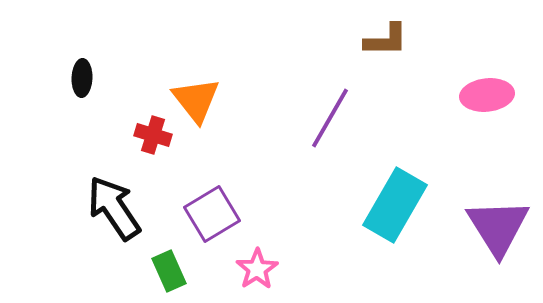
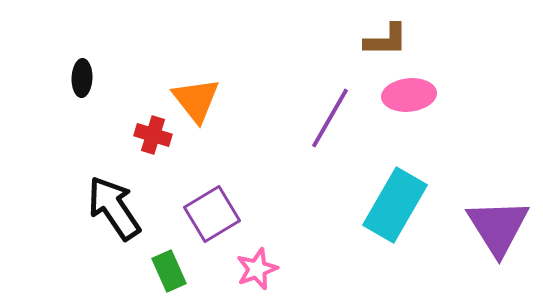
pink ellipse: moved 78 px left
pink star: rotated 12 degrees clockwise
